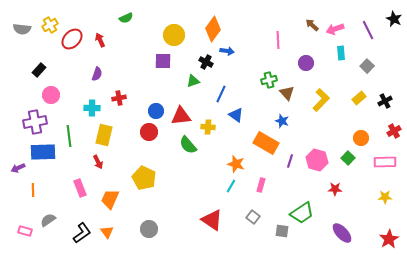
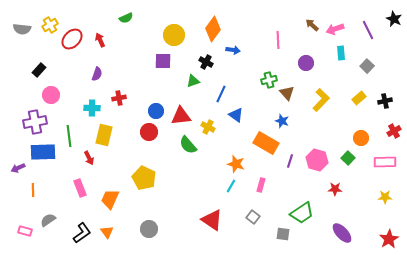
blue arrow at (227, 51): moved 6 px right, 1 px up
black cross at (385, 101): rotated 16 degrees clockwise
yellow cross at (208, 127): rotated 24 degrees clockwise
red arrow at (98, 162): moved 9 px left, 4 px up
gray square at (282, 231): moved 1 px right, 3 px down
